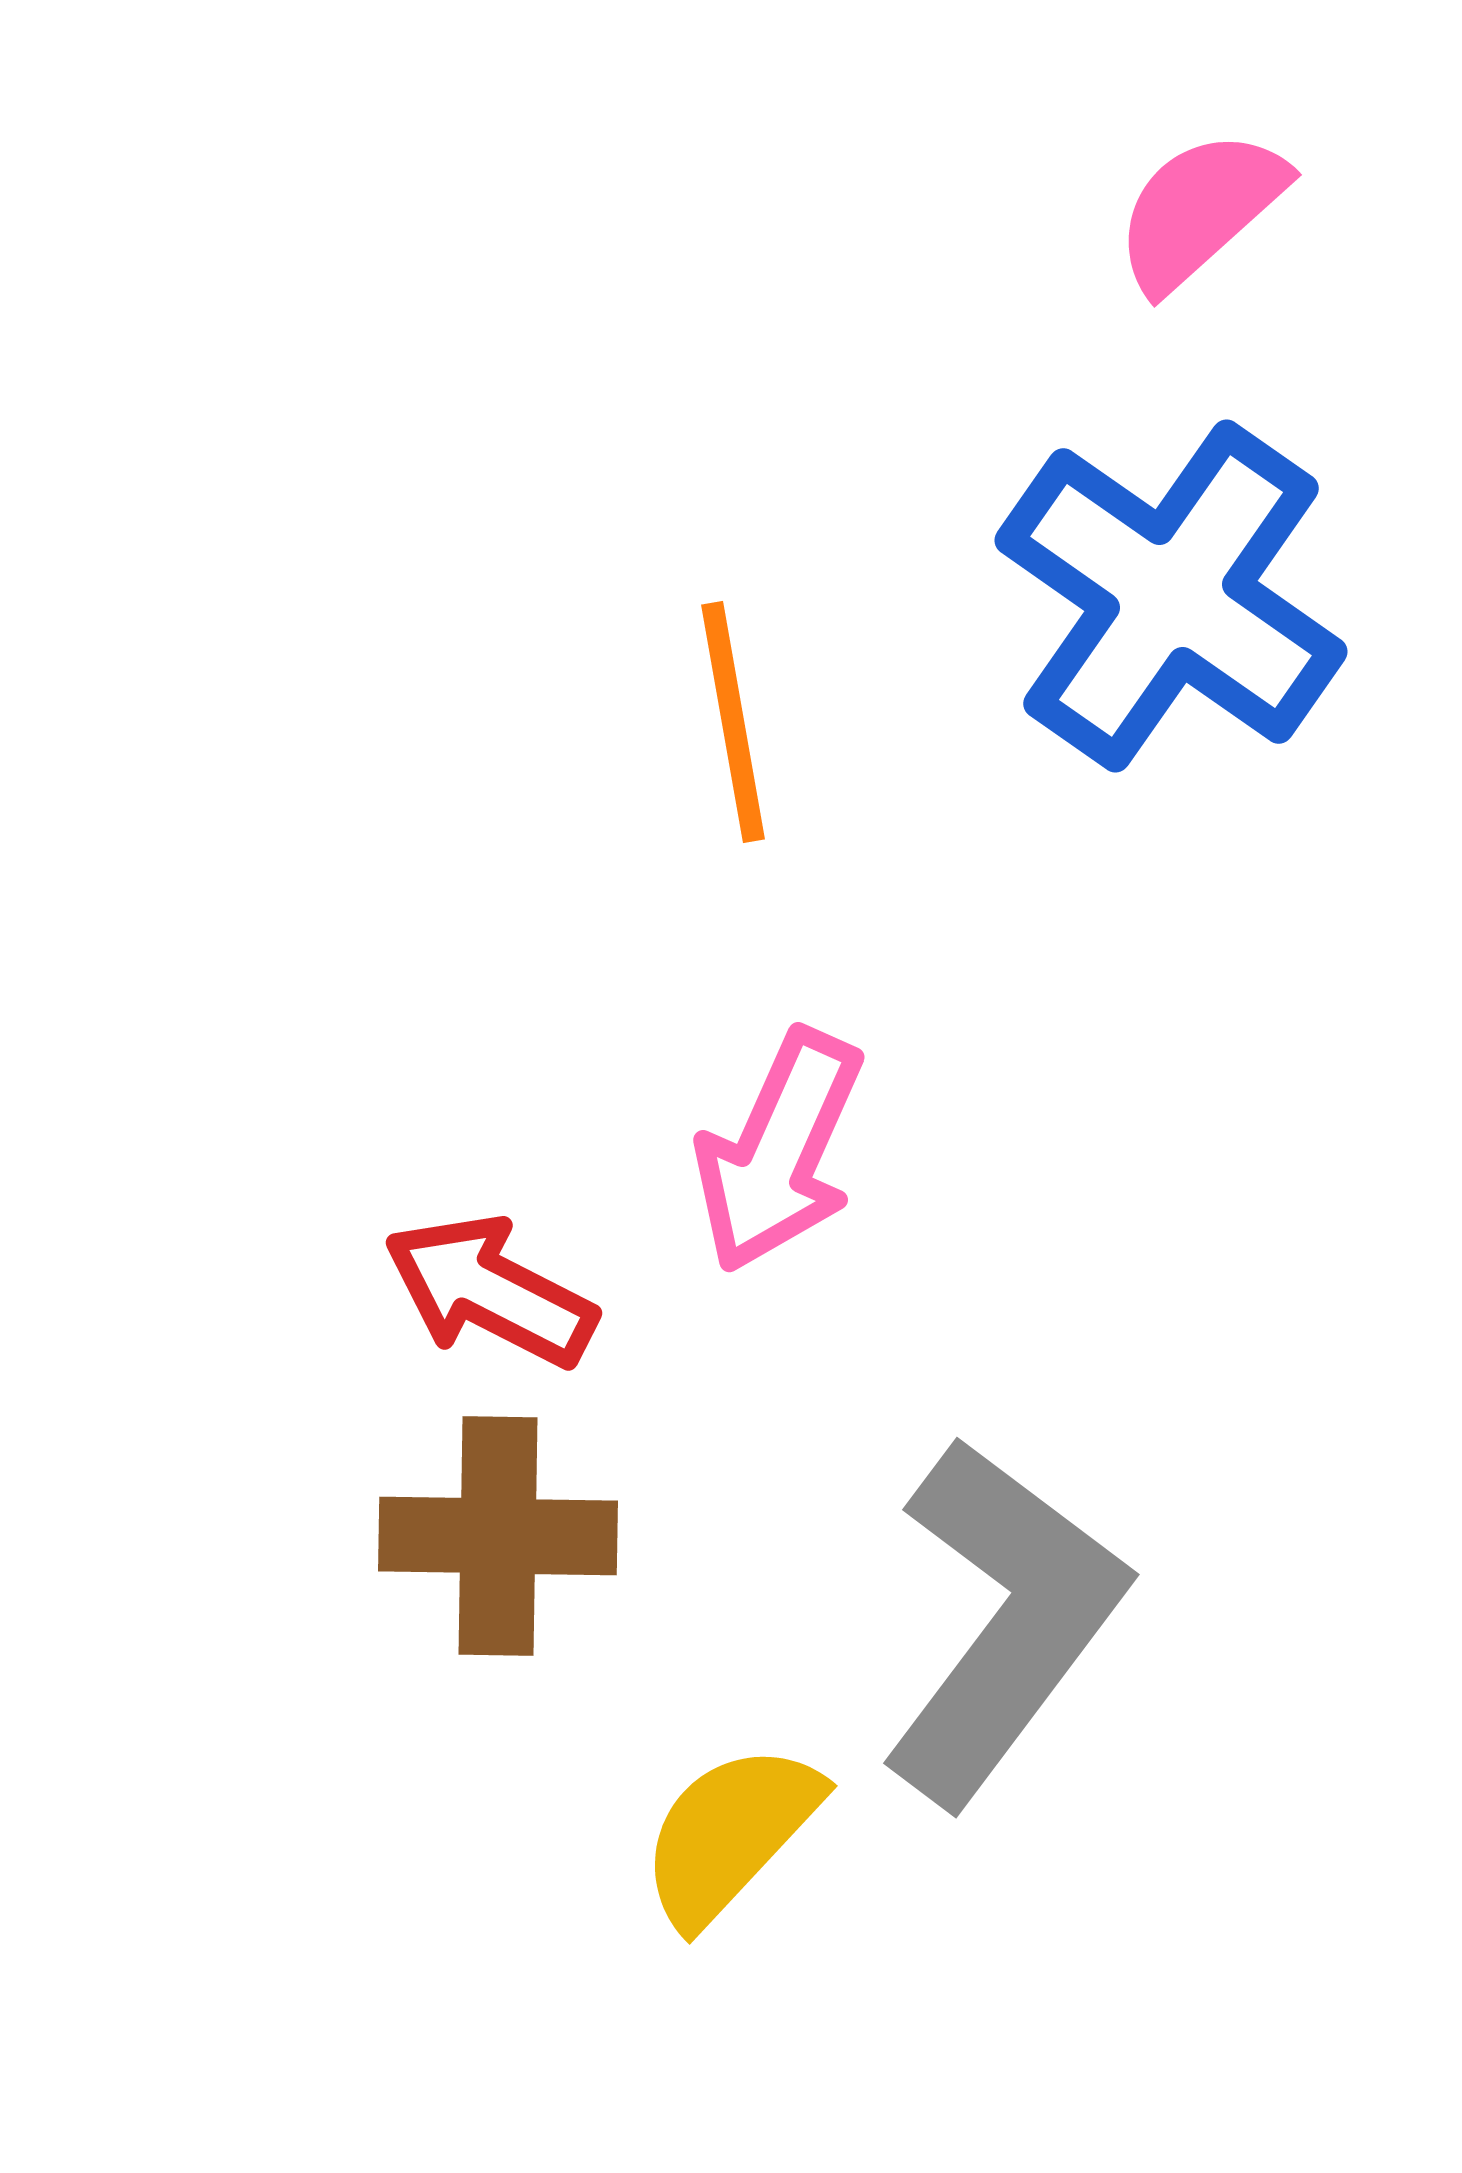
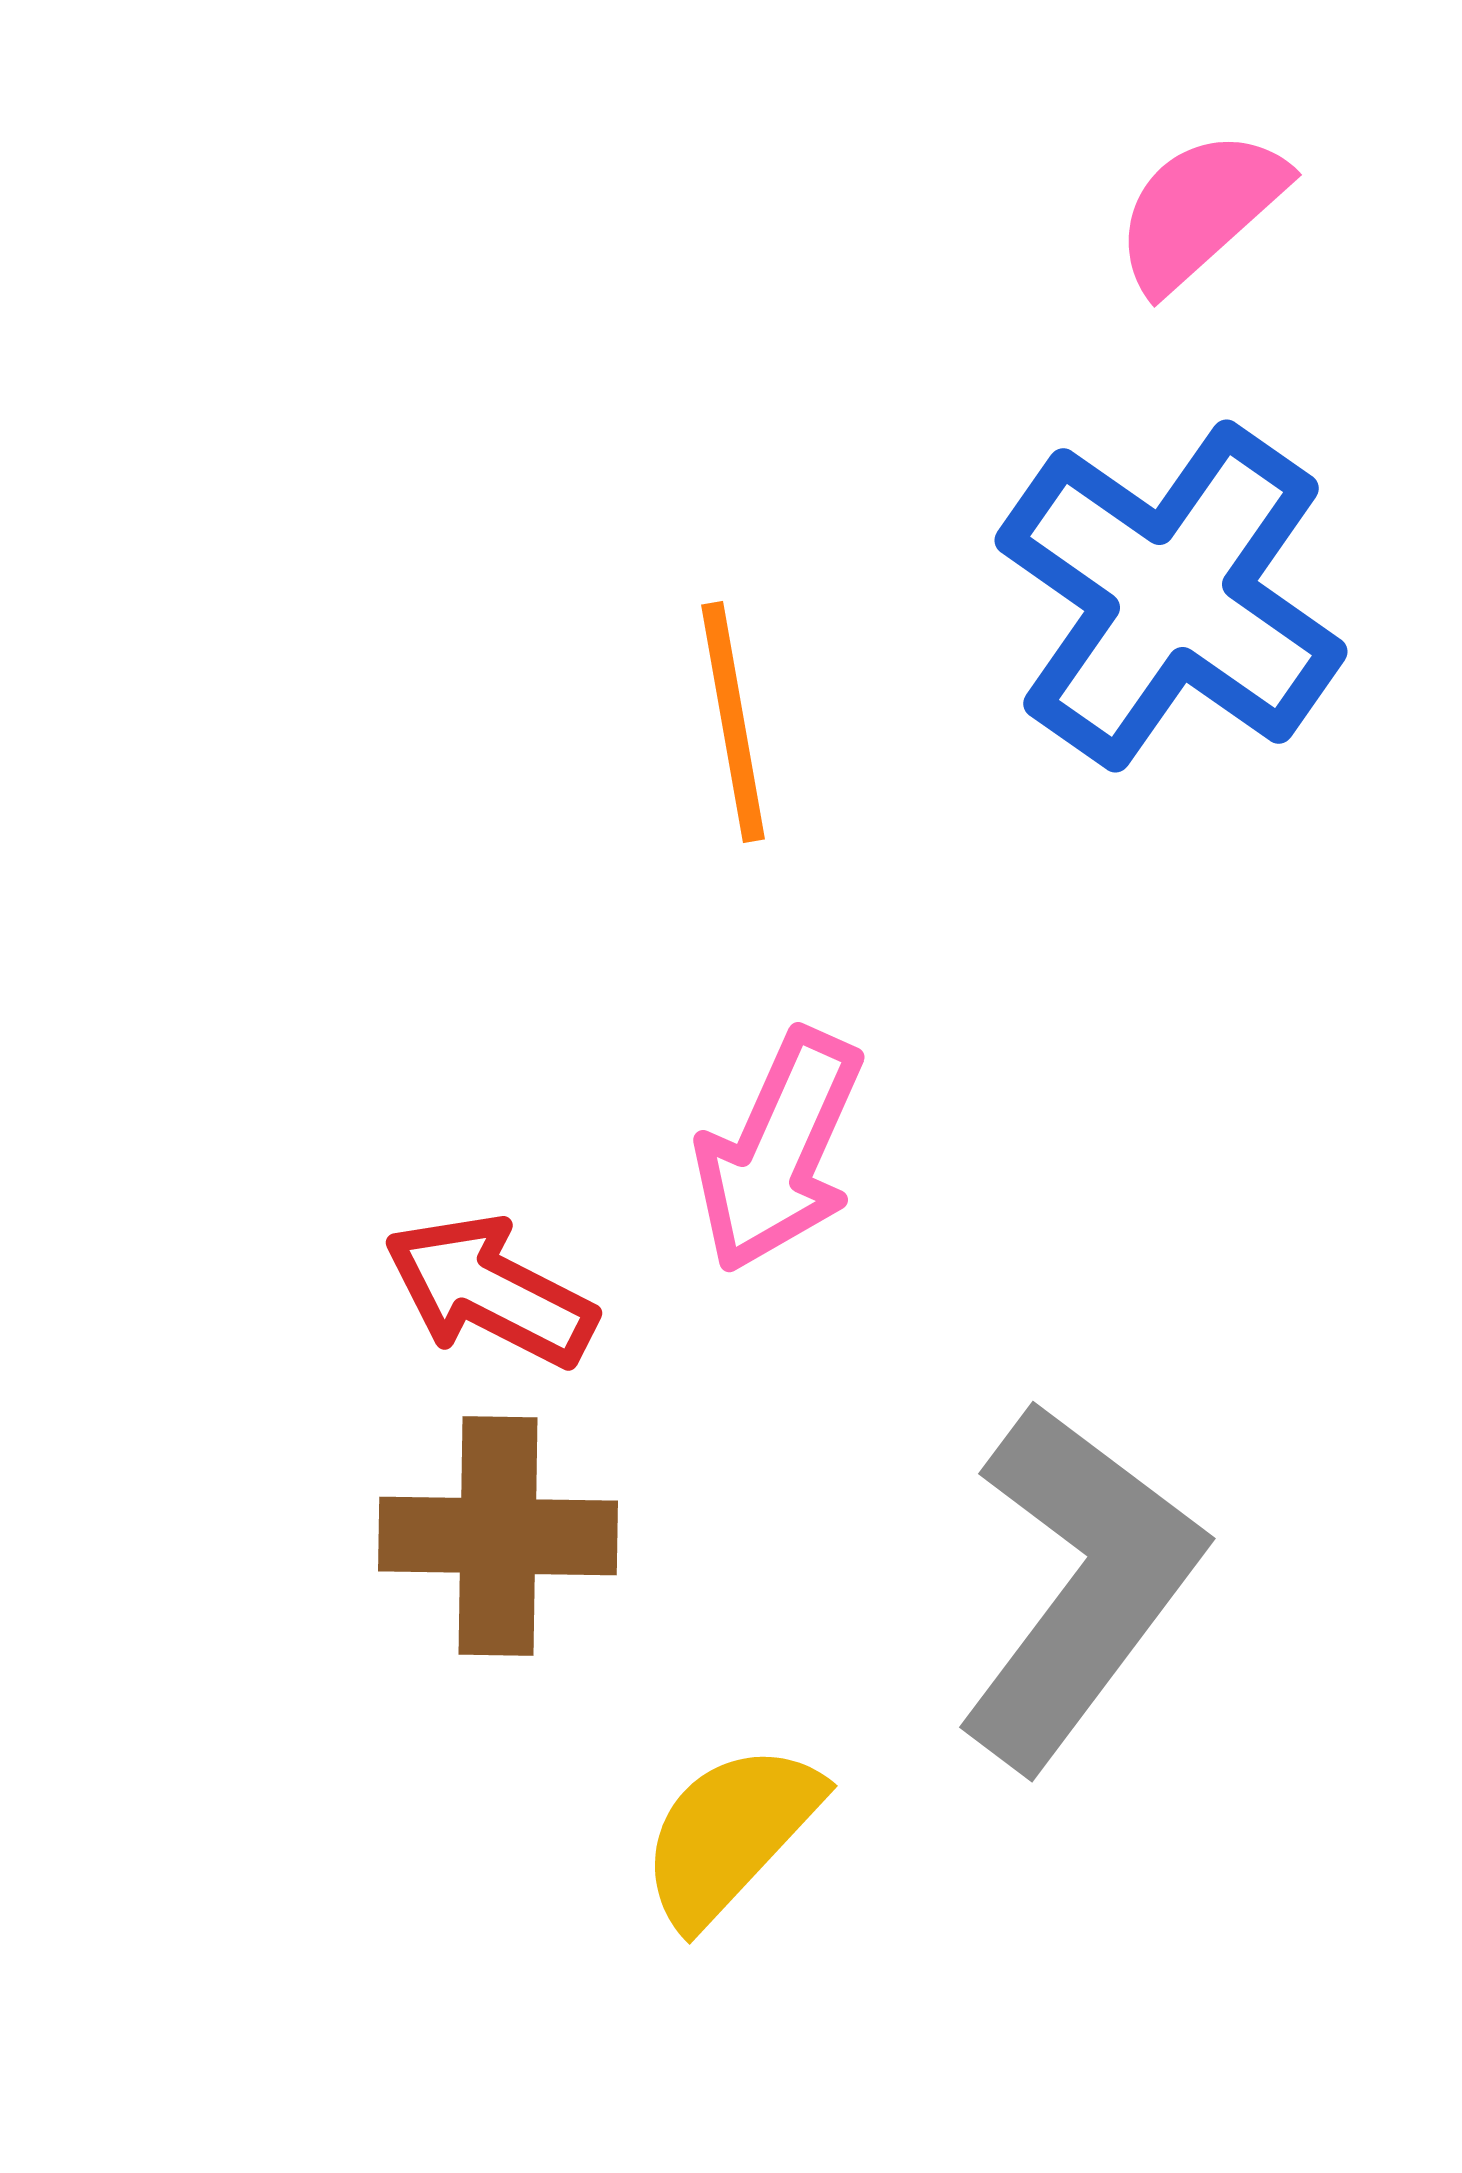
gray L-shape: moved 76 px right, 36 px up
